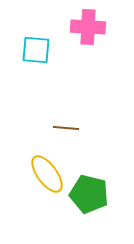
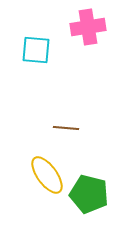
pink cross: rotated 12 degrees counterclockwise
yellow ellipse: moved 1 px down
